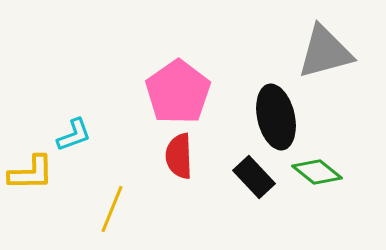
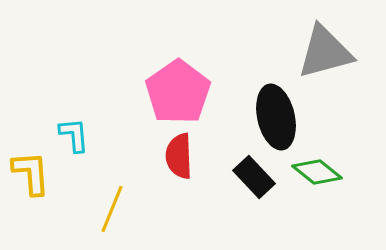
cyan L-shape: rotated 75 degrees counterclockwise
yellow L-shape: rotated 93 degrees counterclockwise
